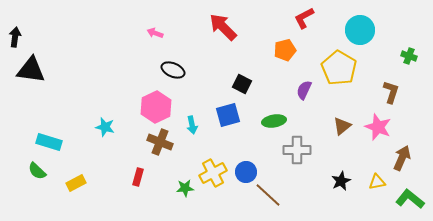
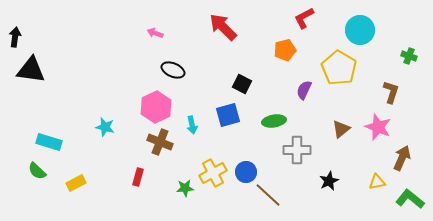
brown triangle: moved 1 px left, 3 px down
black star: moved 12 px left
